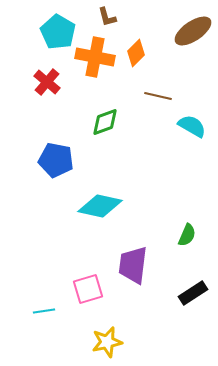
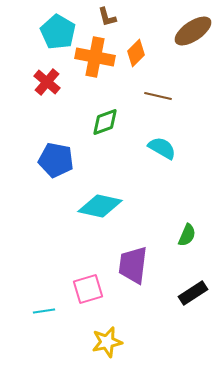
cyan semicircle: moved 30 px left, 22 px down
